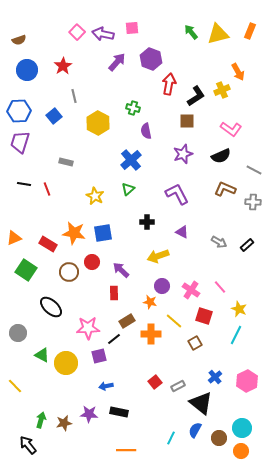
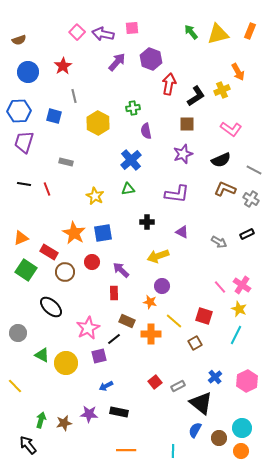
blue circle at (27, 70): moved 1 px right, 2 px down
green cross at (133, 108): rotated 24 degrees counterclockwise
blue square at (54, 116): rotated 35 degrees counterclockwise
brown square at (187, 121): moved 3 px down
purple trapezoid at (20, 142): moved 4 px right
black semicircle at (221, 156): moved 4 px down
green triangle at (128, 189): rotated 32 degrees clockwise
purple L-shape at (177, 194): rotated 125 degrees clockwise
gray cross at (253, 202): moved 2 px left, 3 px up; rotated 28 degrees clockwise
orange star at (74, 233): rotated 20 degrees clockwise
orange triangle at (14, 238): moved 7 px right
red rectangle at (48, 244): moved 1 px right, 8 px down
black rectangle at (247, 245): moved 11 px up; rotated 16 degrees clockwise
brown circle at (69, 272): moved 4 px left
pink cross at (191, 290): moved 51 px right, 5 px up
brown rectangle at (127, 321): rotated 56 degrees clockwise
pink star at (88, 328): rotated 25 degrees counterclockwise
blue arrow at (106, 386): rotated 16 degrees counterclockwise
cyan line at (171, 438): moved 2 px right, 13 px down; rotated 24 degrees counterclockwise
